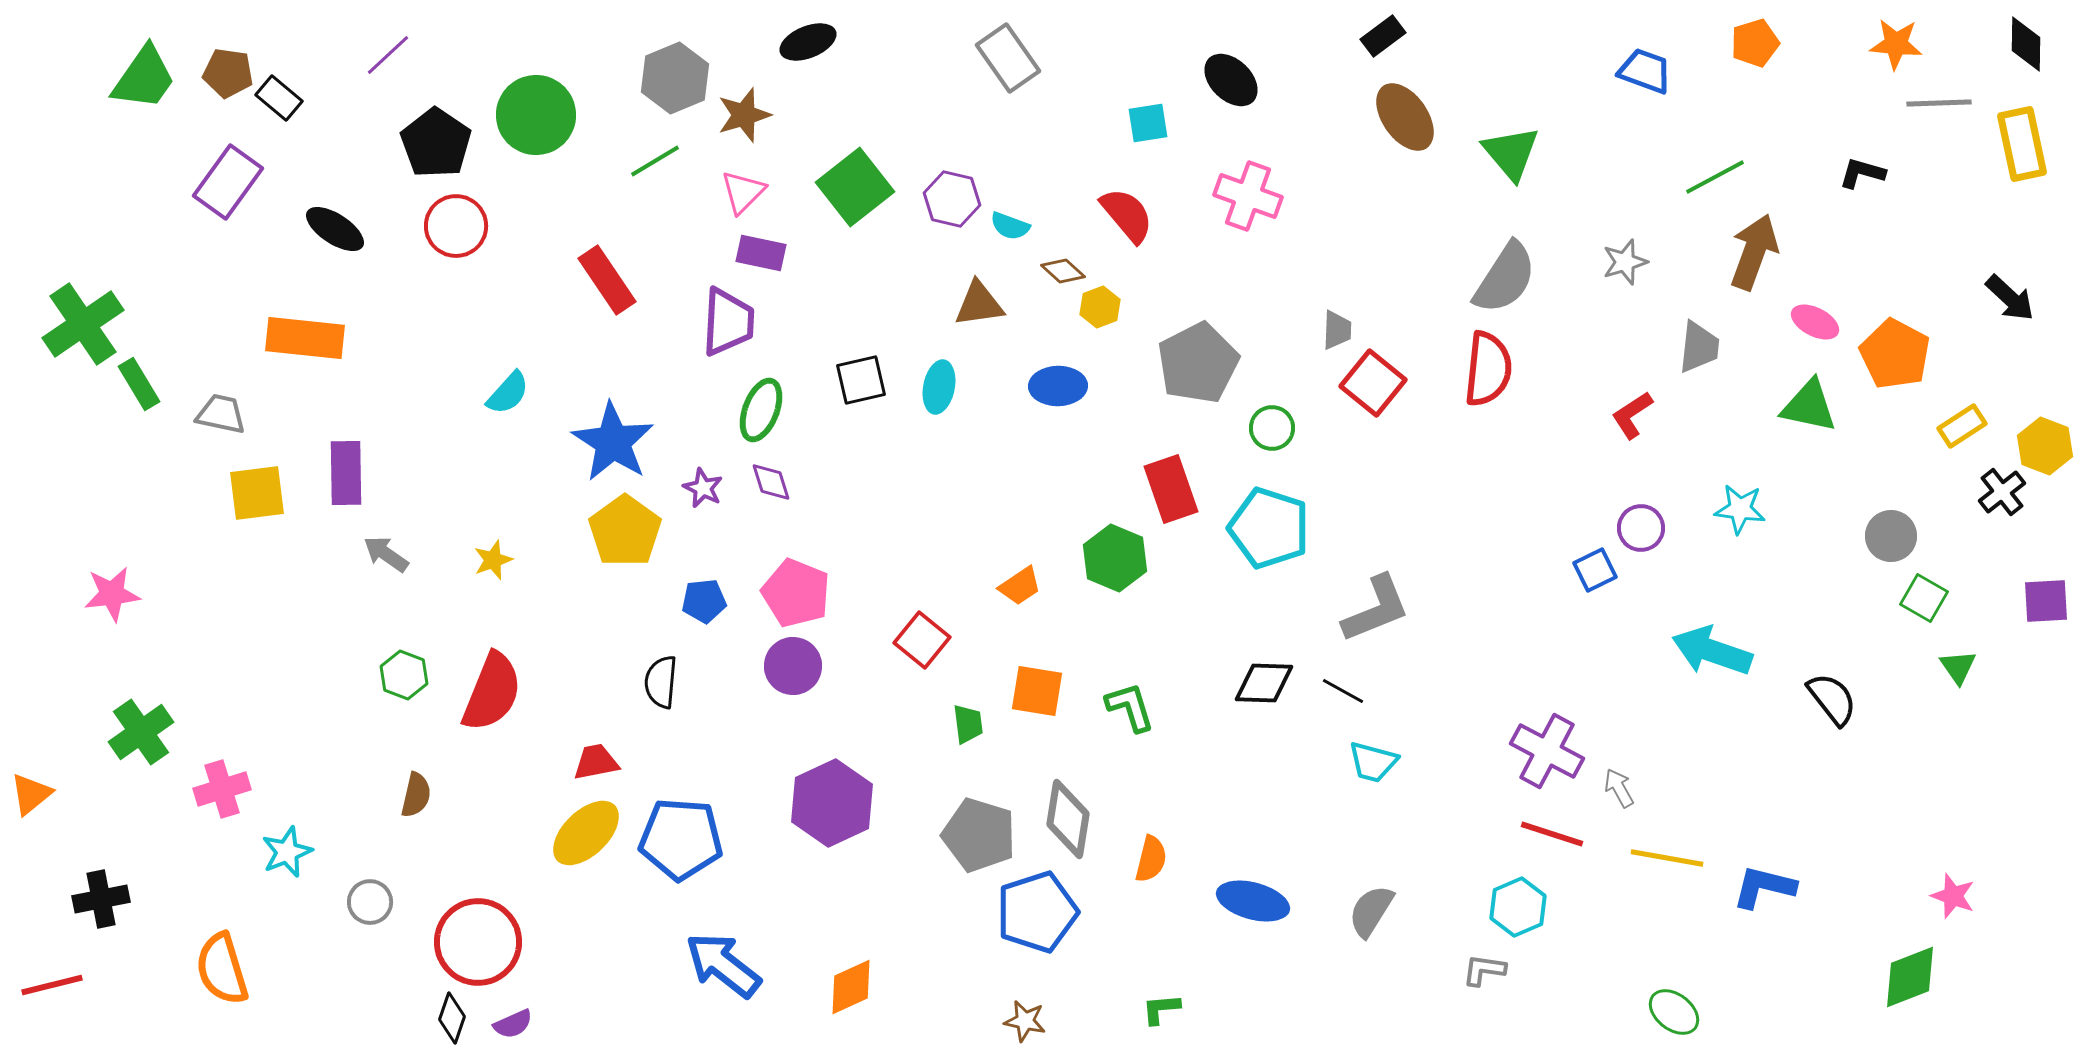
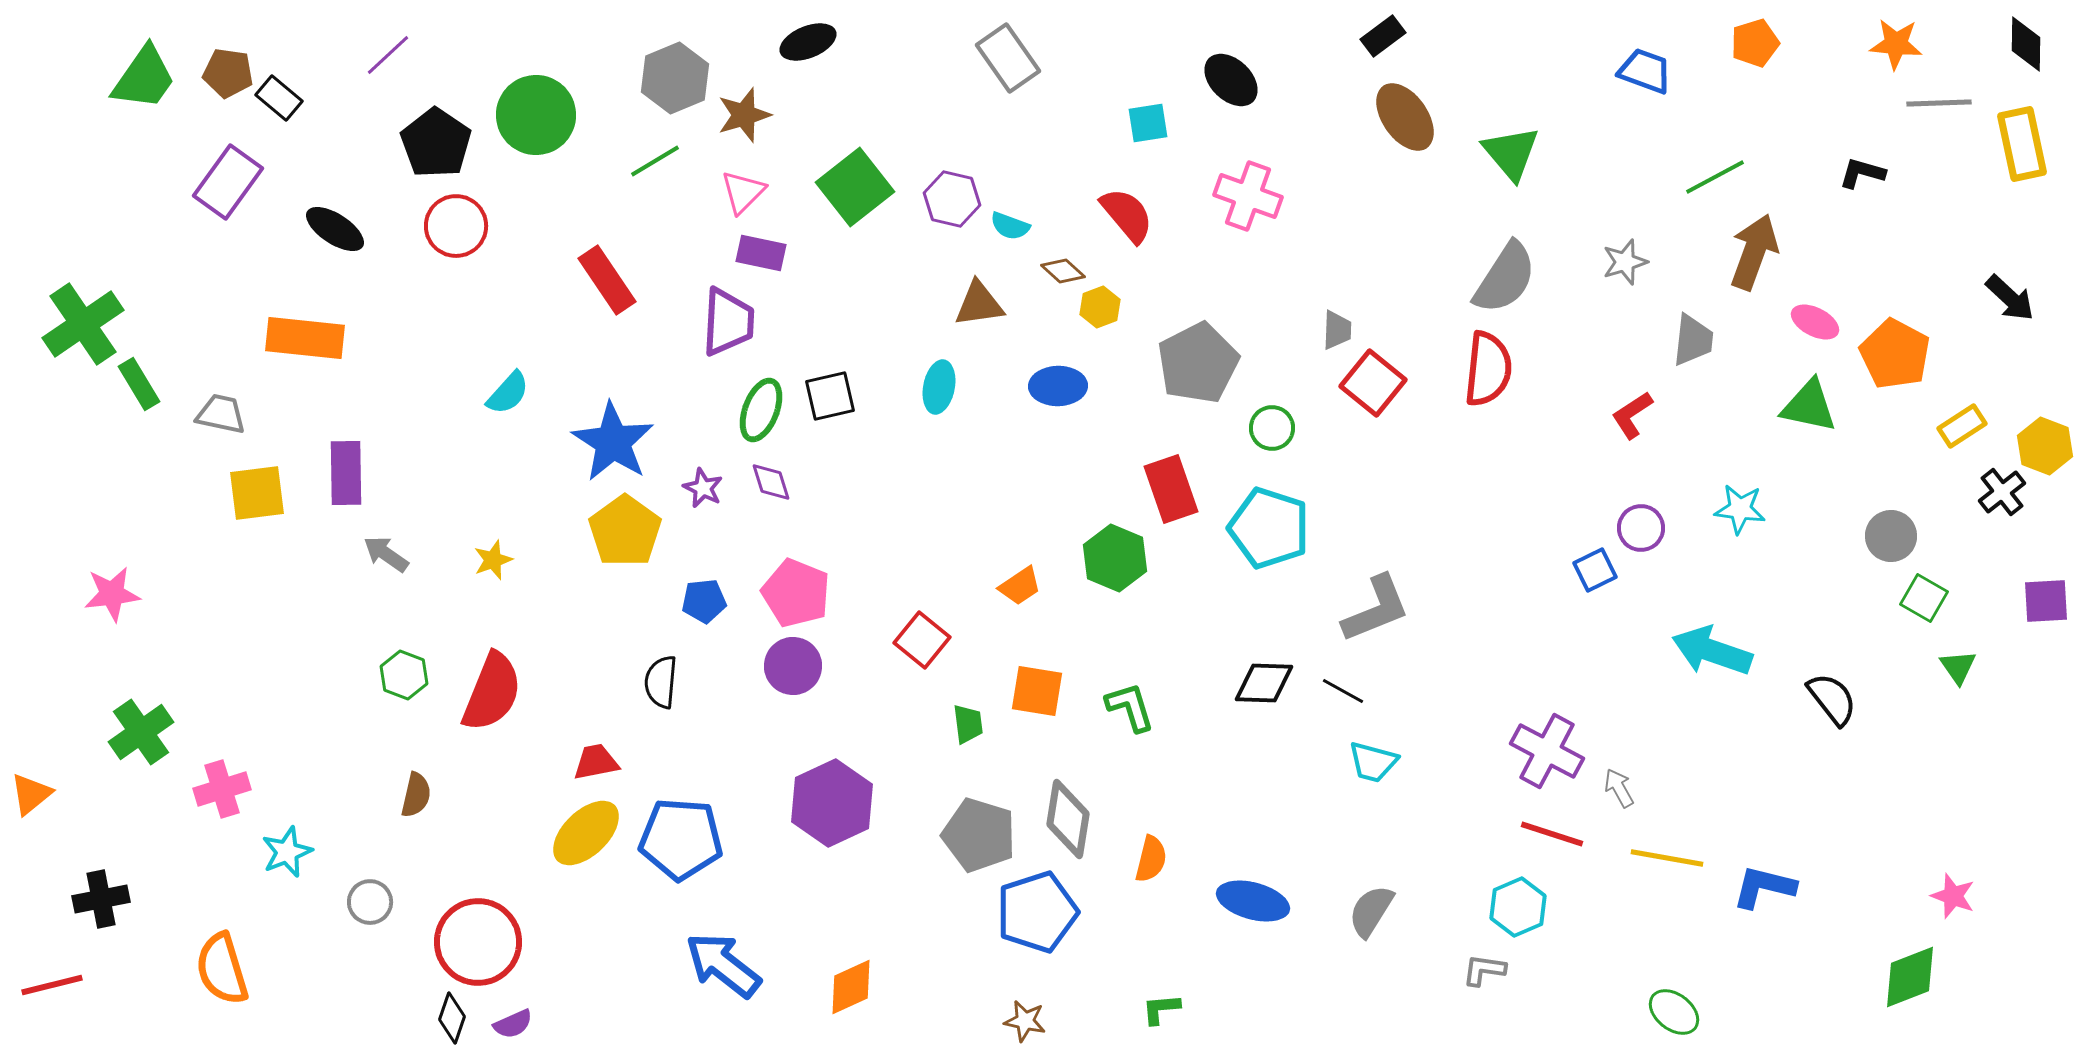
gray trapezoid at (1699, 347): moved 6 px left, 7 px up
black square at (861, 380): moved 31 px left, 16 px down
